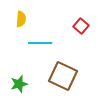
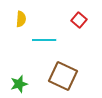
red square: moved 2 px left, 6 px up
cyan line: moved 4 px right, 3 px up
